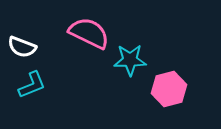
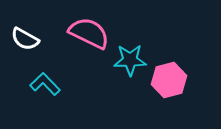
white semicircle: moved 3 px right, 8 px up; rotated 8 degrees clockwise
cyan L-shape: moved 13 px right, 1 px up; rotated 112 degrees counterclockwise
pink hexagon: moved 9 px up
